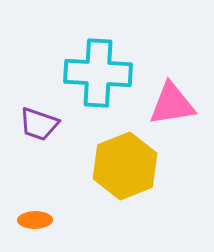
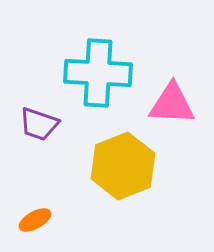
pink triangle: rotated 12 degrees clockwise
yellow hexagon: moved 2 px left
orange ellipse: rotated 28 degrees counterclockwise
